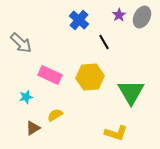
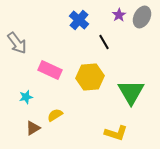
gray arrow: moved 4 px left; rotated 10 degrees clockwise
pink rectangle: moved 5 px up
